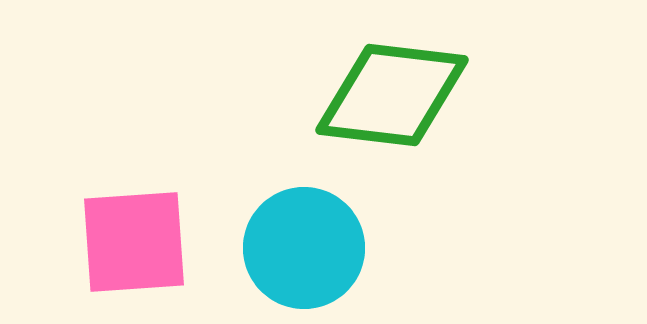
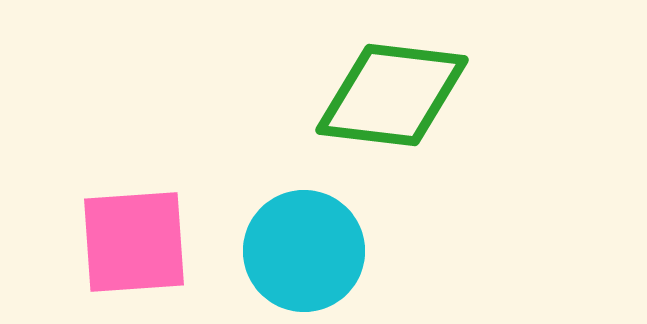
cyan circle: moved 3 px down
